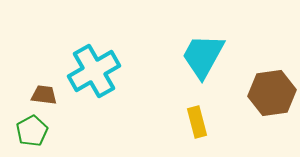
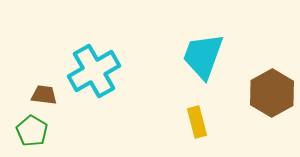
cyan trapezoid: rotated 9 degrees counterclockwise
brown hexagon: rotated 21 degrees counterclockwise
green pentagon: rotated 12 degrees counterclockwise
